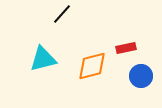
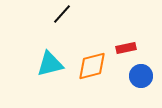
cyan triangle: moved 7 px right, 5 px down
